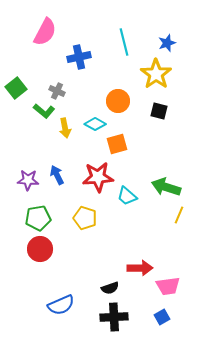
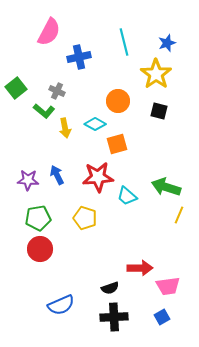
pink semicircle: moved 4 px right
